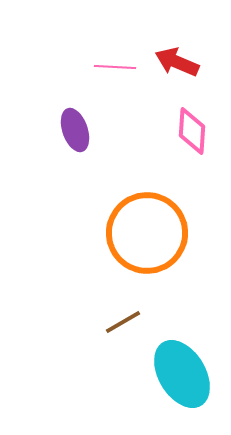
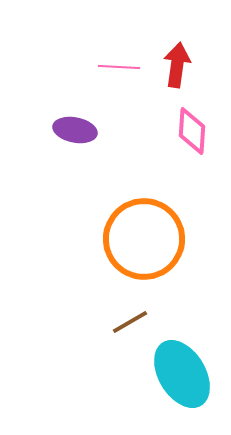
red arrow: moved 3 px down; rotated 75 degrees clockwise
pink line: moved 4 px right
purple ellipse: rotated 60 degrees counterclockwise
orange circle: moved 3 px left, 6 px down
brown line: moved 7 px right
